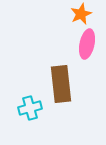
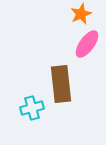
pink ellipse: rotated 24 degrees clockwise
cyan cross: moved 2 px right
